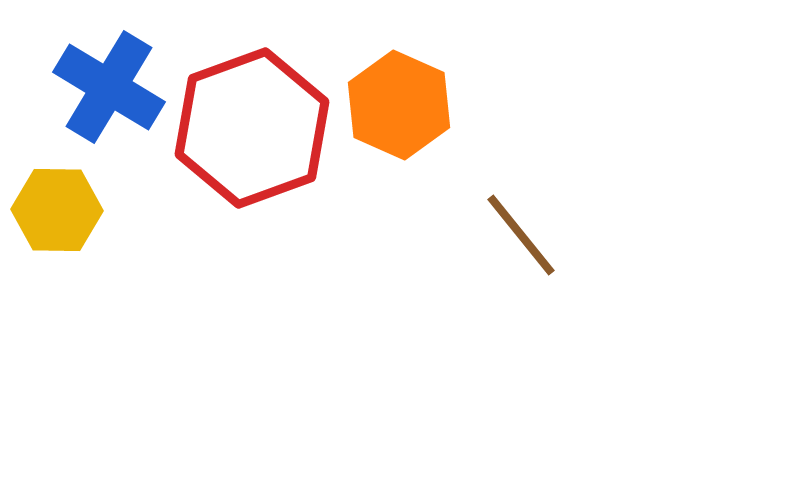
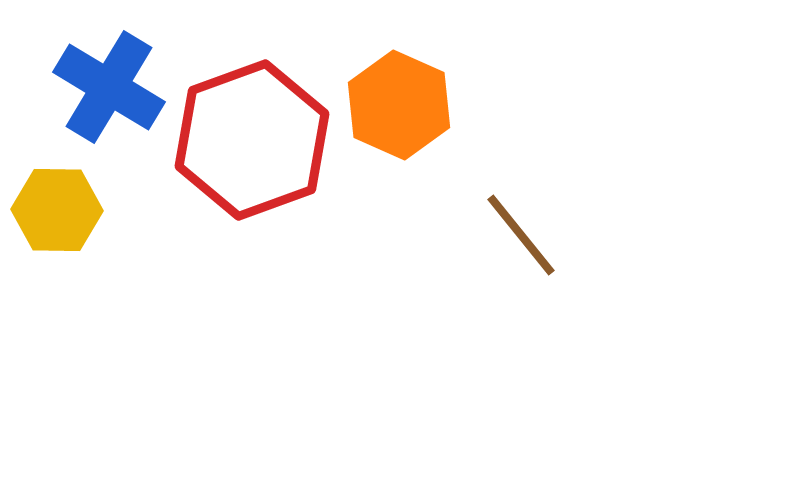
red hexagon: moved 12 px down
